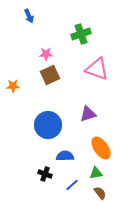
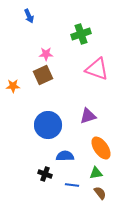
brown square: moved 7 px left
purple triangle: moved 2 px down
blue line: rotated 48 degrees clockwise
